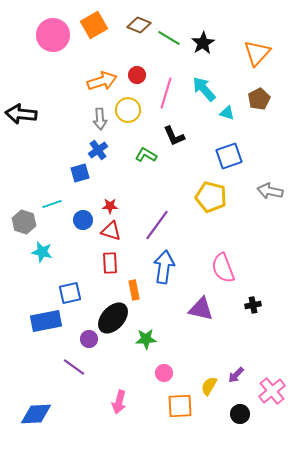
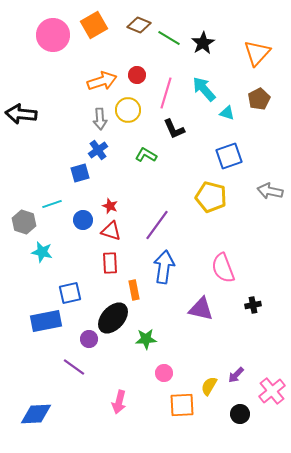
black L-shape at (174, 136): moved 7 px up
red star at (110, 206): rotated 21 degrees clockwise
orange square at (180, 406): moved 2 px right, 1 px up
